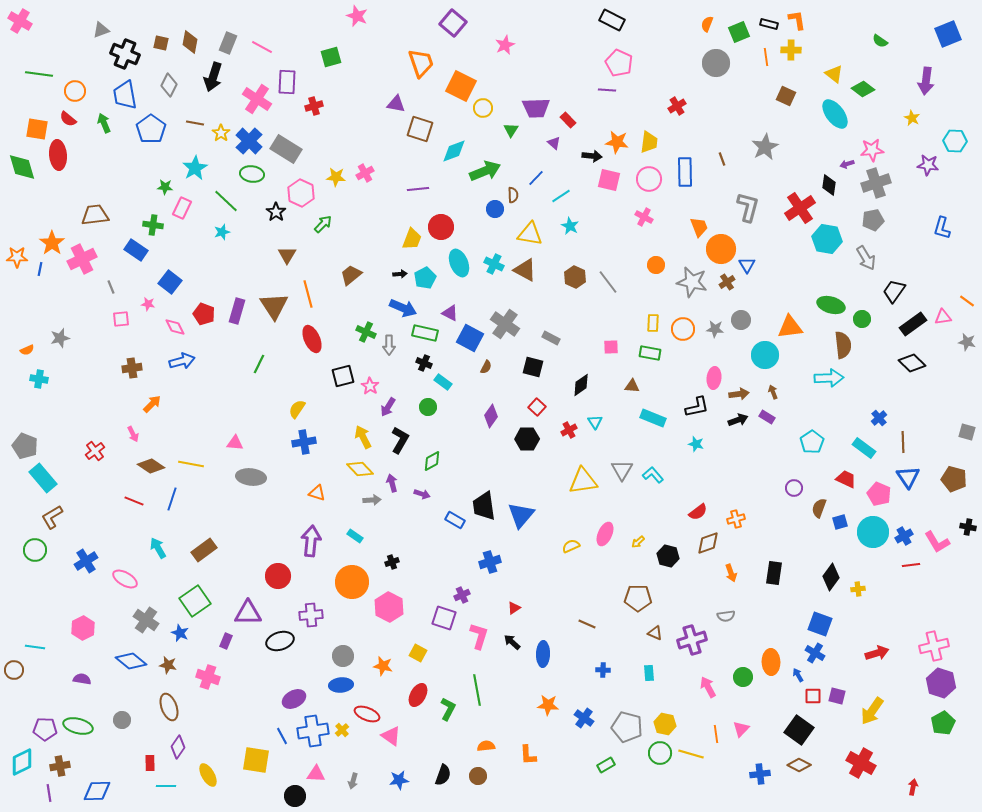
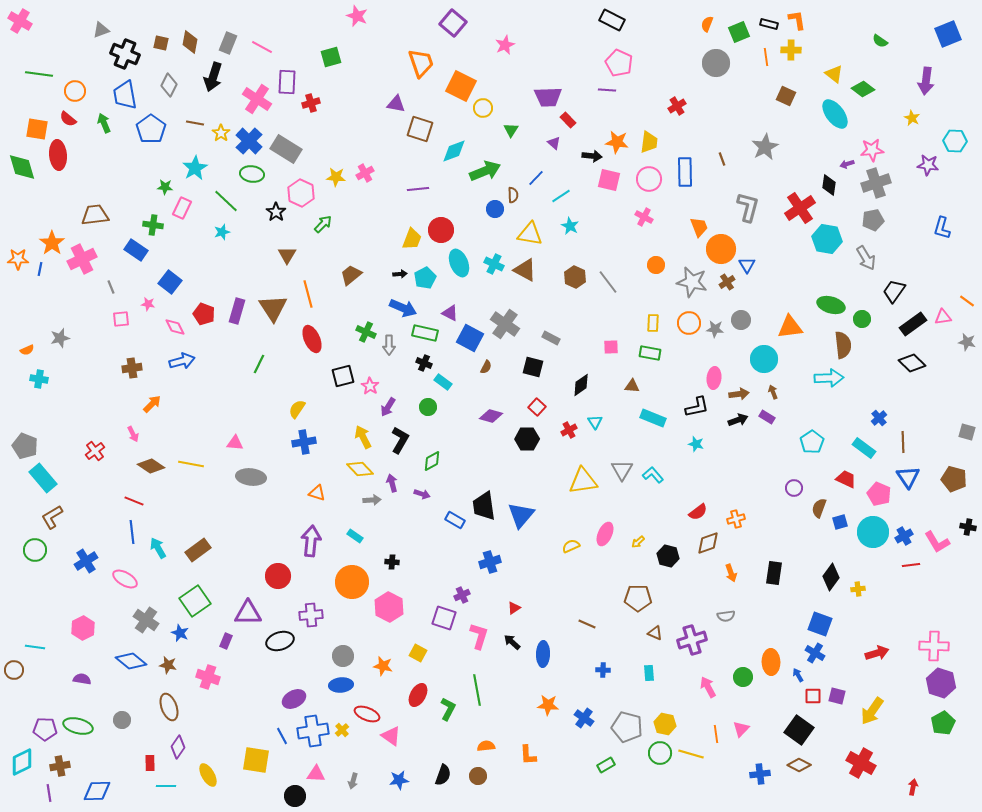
red cross at (314, 106): moved 3 px left, 3 px up
purple trapezoid at (536, 108): moved 12 px right, 11 px up
red circle at (441, 227): moved 3 px down
orange star at (17, 257): moved 1 px right, 2 px down
brown triangle at (274, 306): moved 1 px left, 2 px down
orange circle at (683, 329): moved 6 px right, 6 px up
cyan circle at (765, 355): moved 1 px left, 4 px down
purple diamond at (491, 416): rotated 70 degrees clockwise
blue line at (172, 499): moved 40 px left, 33 px down; rotated 25 degrees counterclockwise
brown rectangle at (204, 550): moved 6 px left
black cross at (392, 562): rotated 24 degrees clockwise
pink cross at (934, 646): rotated 16 degrees clockwise
